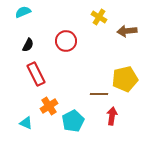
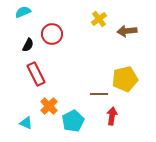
yellow cross: moved 2 px down; rotated 21 degrees clockwise
red circle: moved 14 px left, 7 px up
orange cross: rotated 12 degrees counterclockwise
